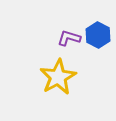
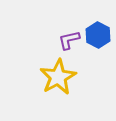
purple L-shape: moved 2 px down; rotated 30 degrees counterclockwise
